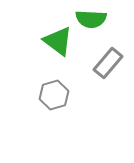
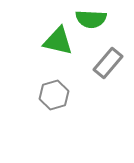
green triangle: rotated 24 degrees counterclockwise
